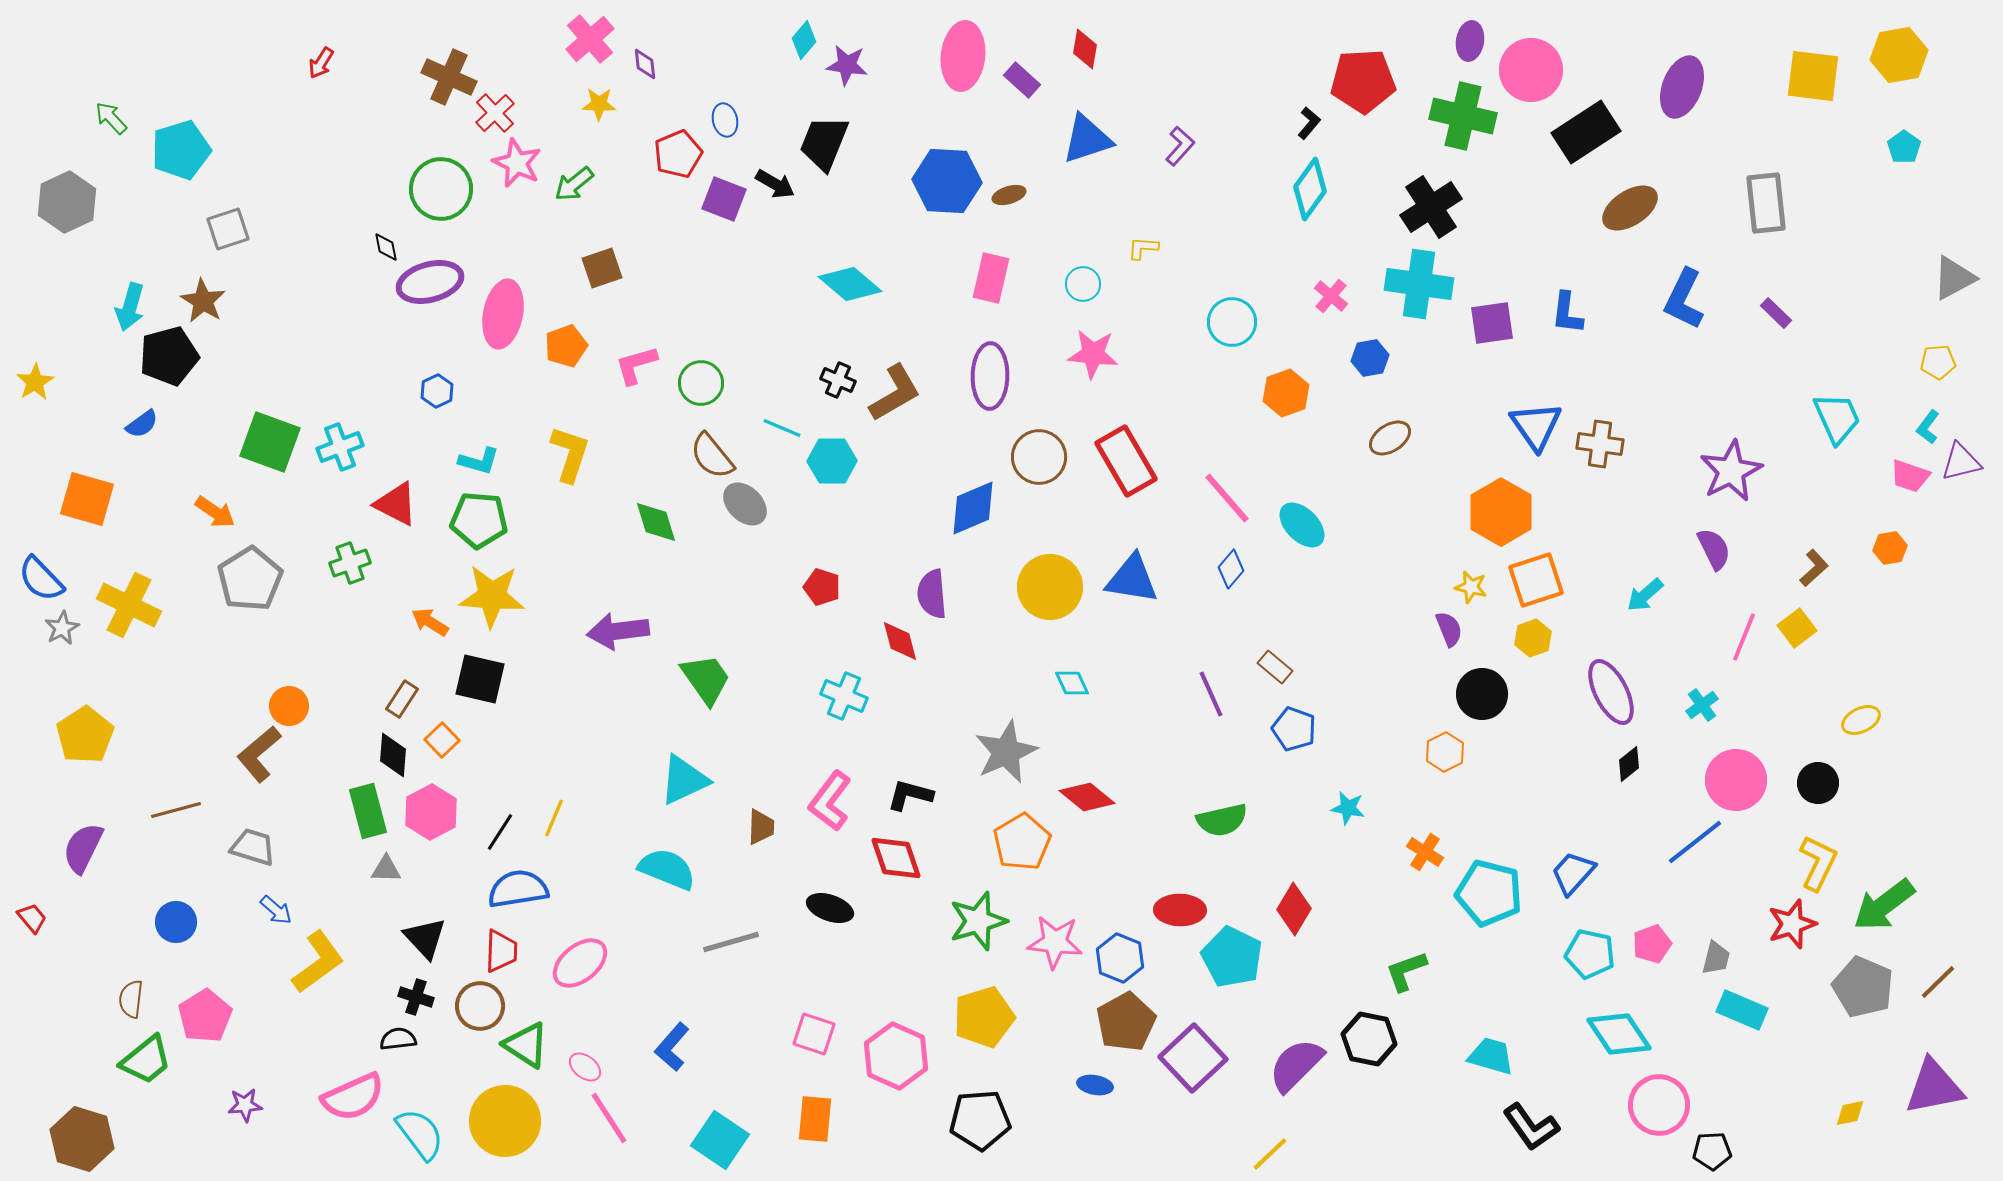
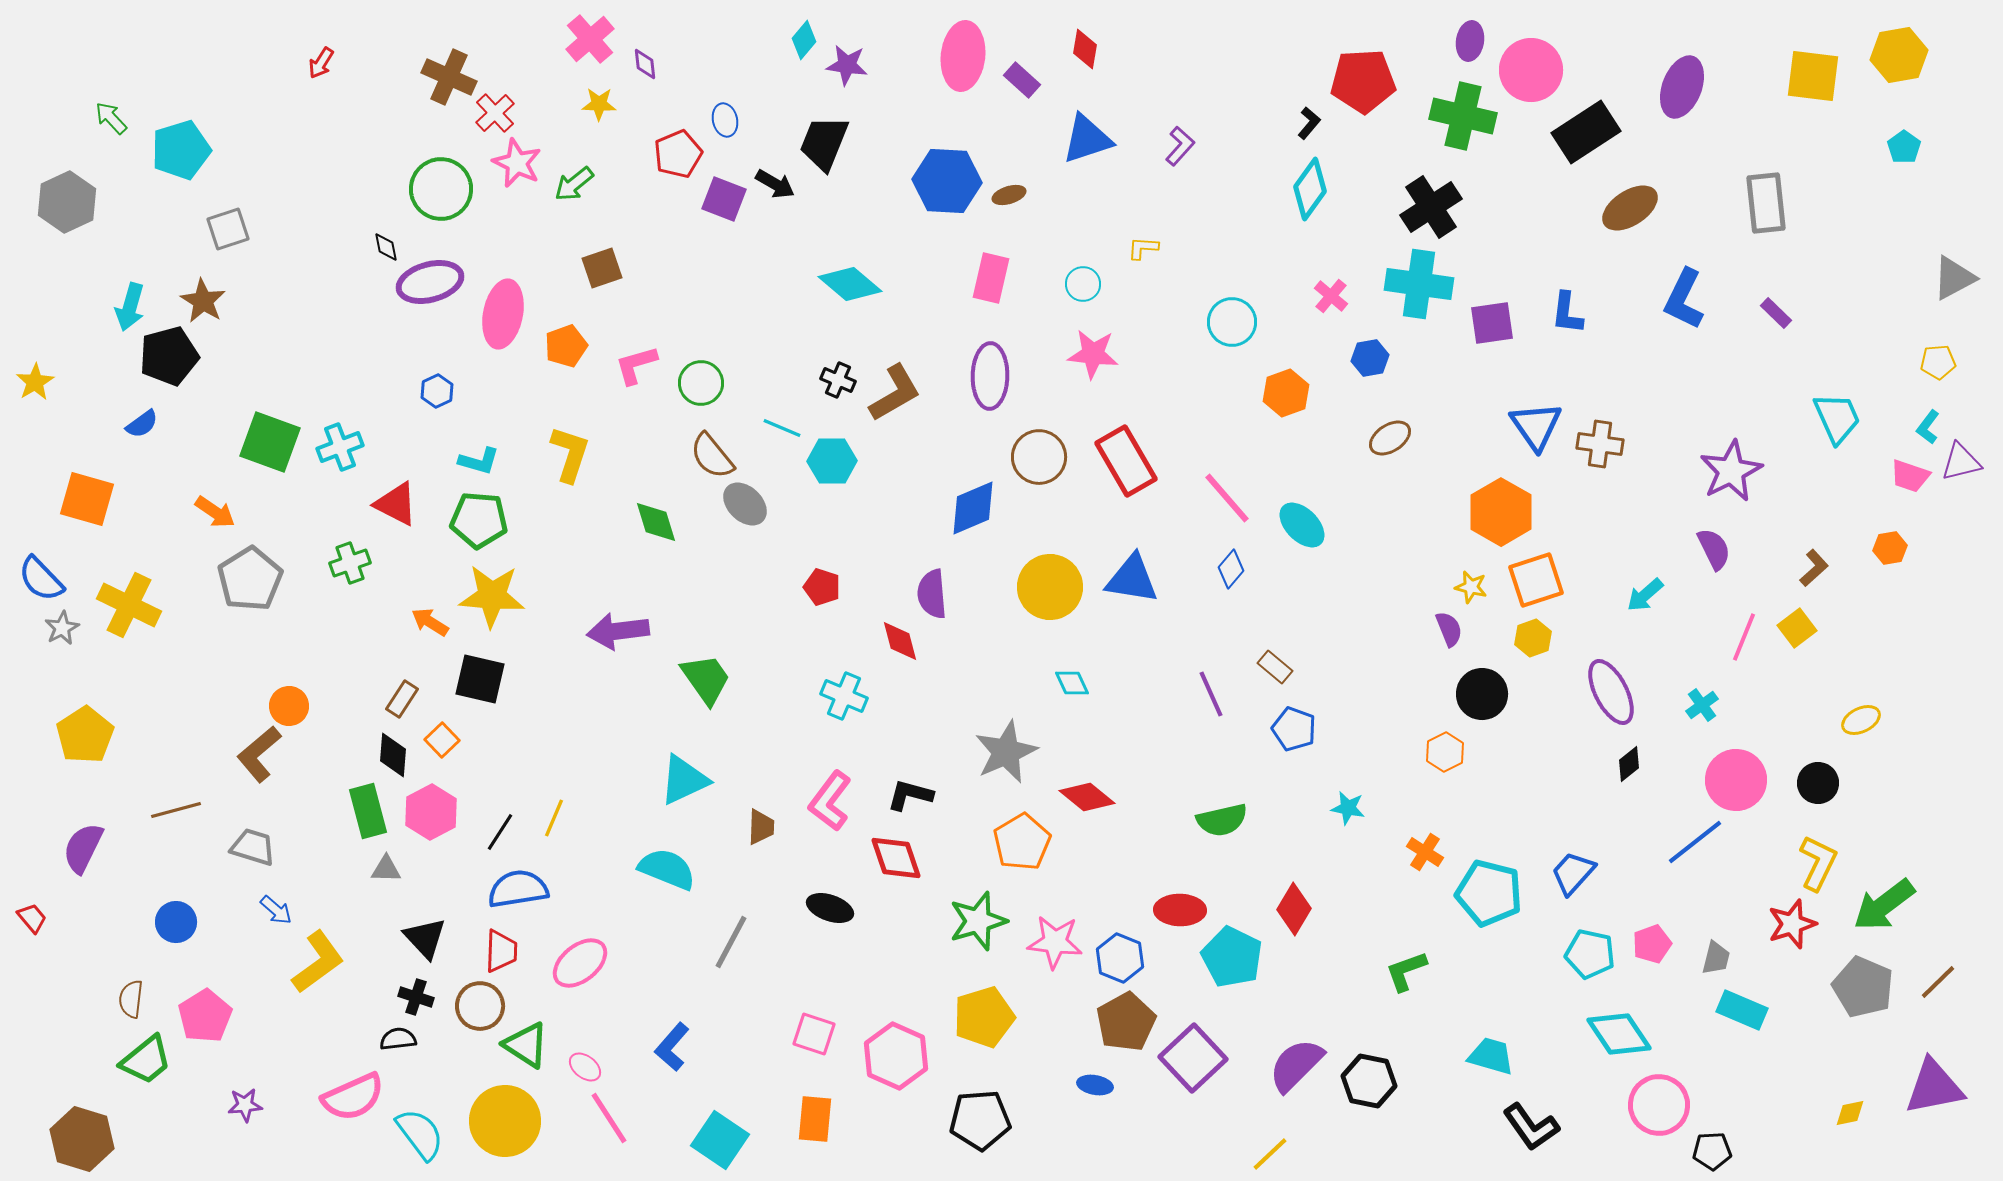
gray line at (731, 942): rotated 46 degrees counterclockwise
black hexagon at (1369, 1039): moved 42 px down
